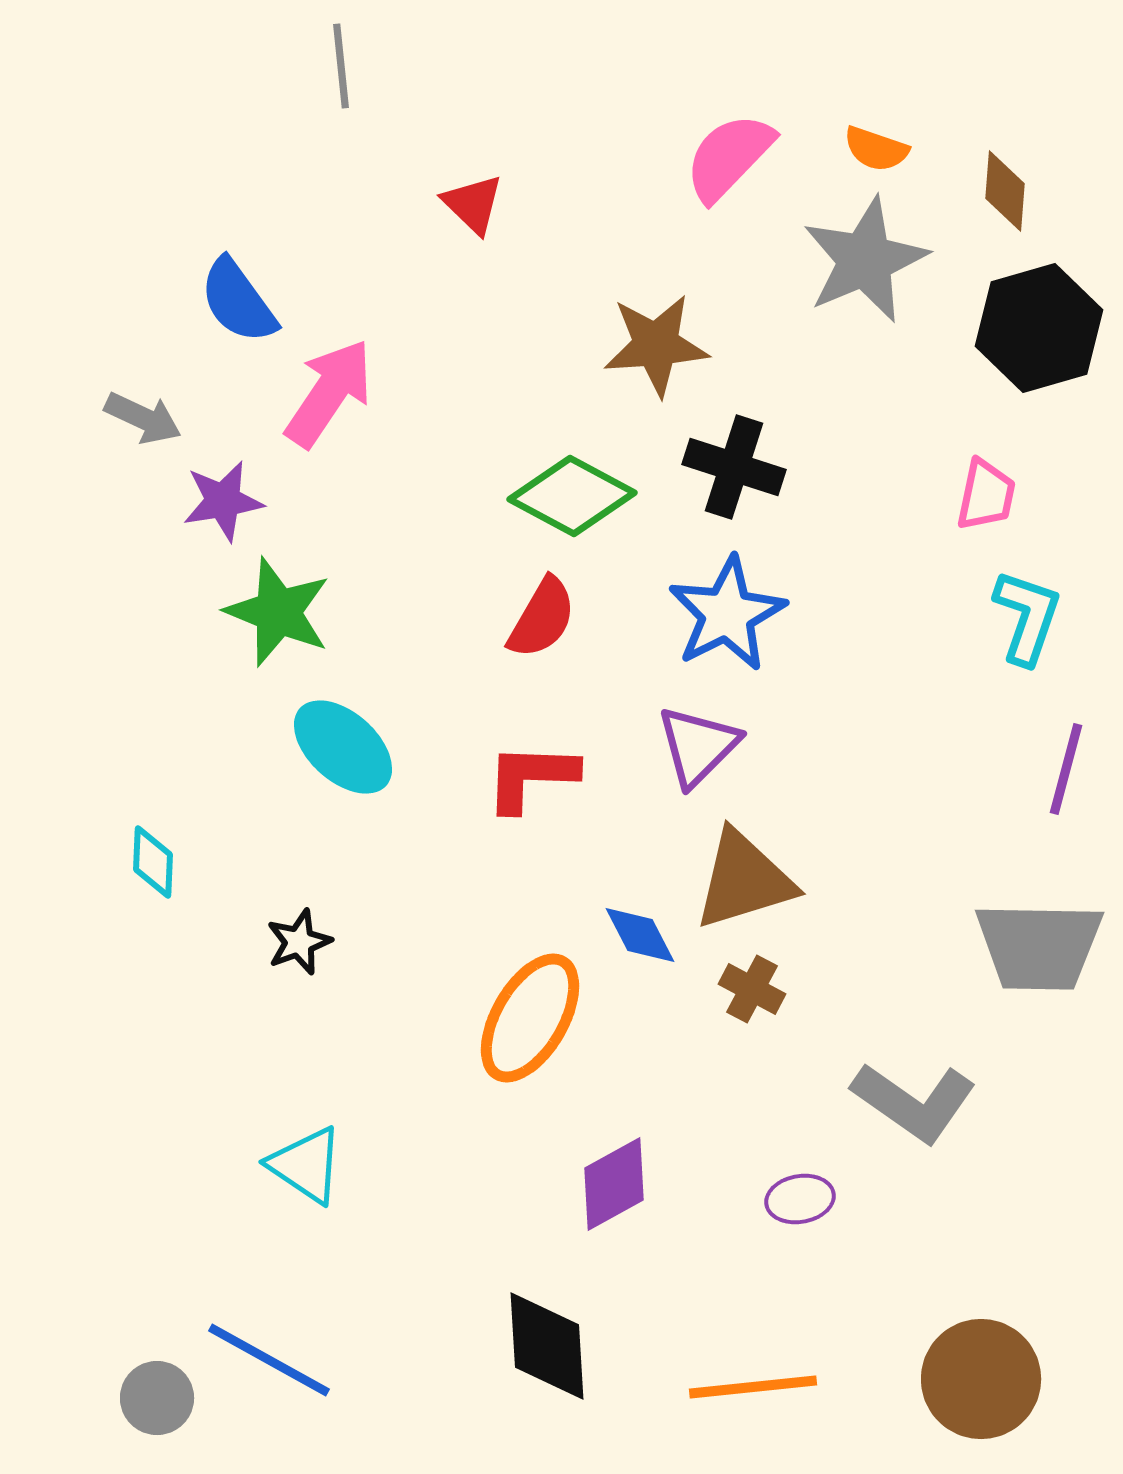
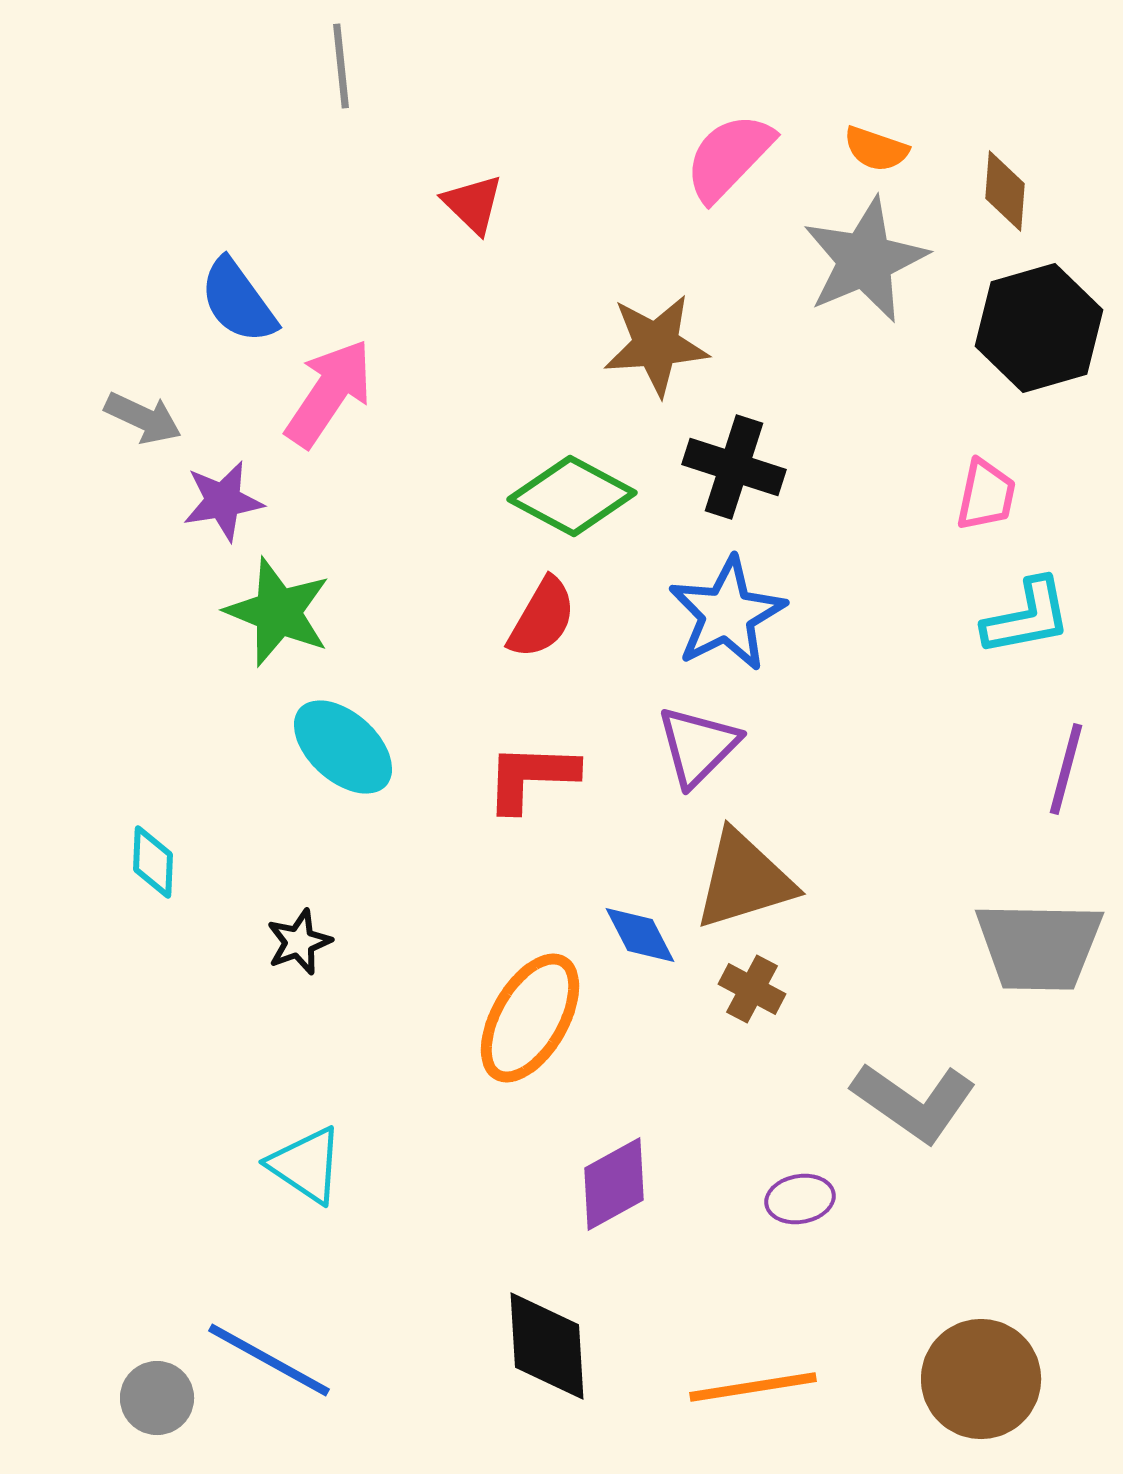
cyan L-shape: rotated 60 degrees clockwise
orange line: rotated 3 degrees counterclockwise
